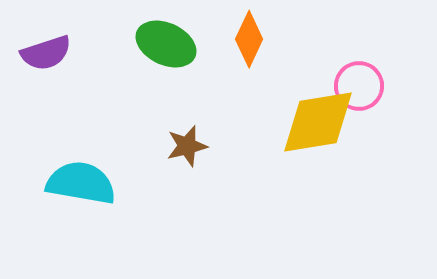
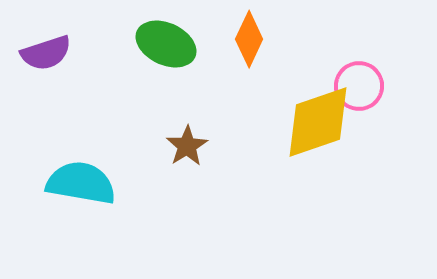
yellow diamond: rotated 10 degrees counterclockwise
brown star: rotated 18 degrees counterclockwise
